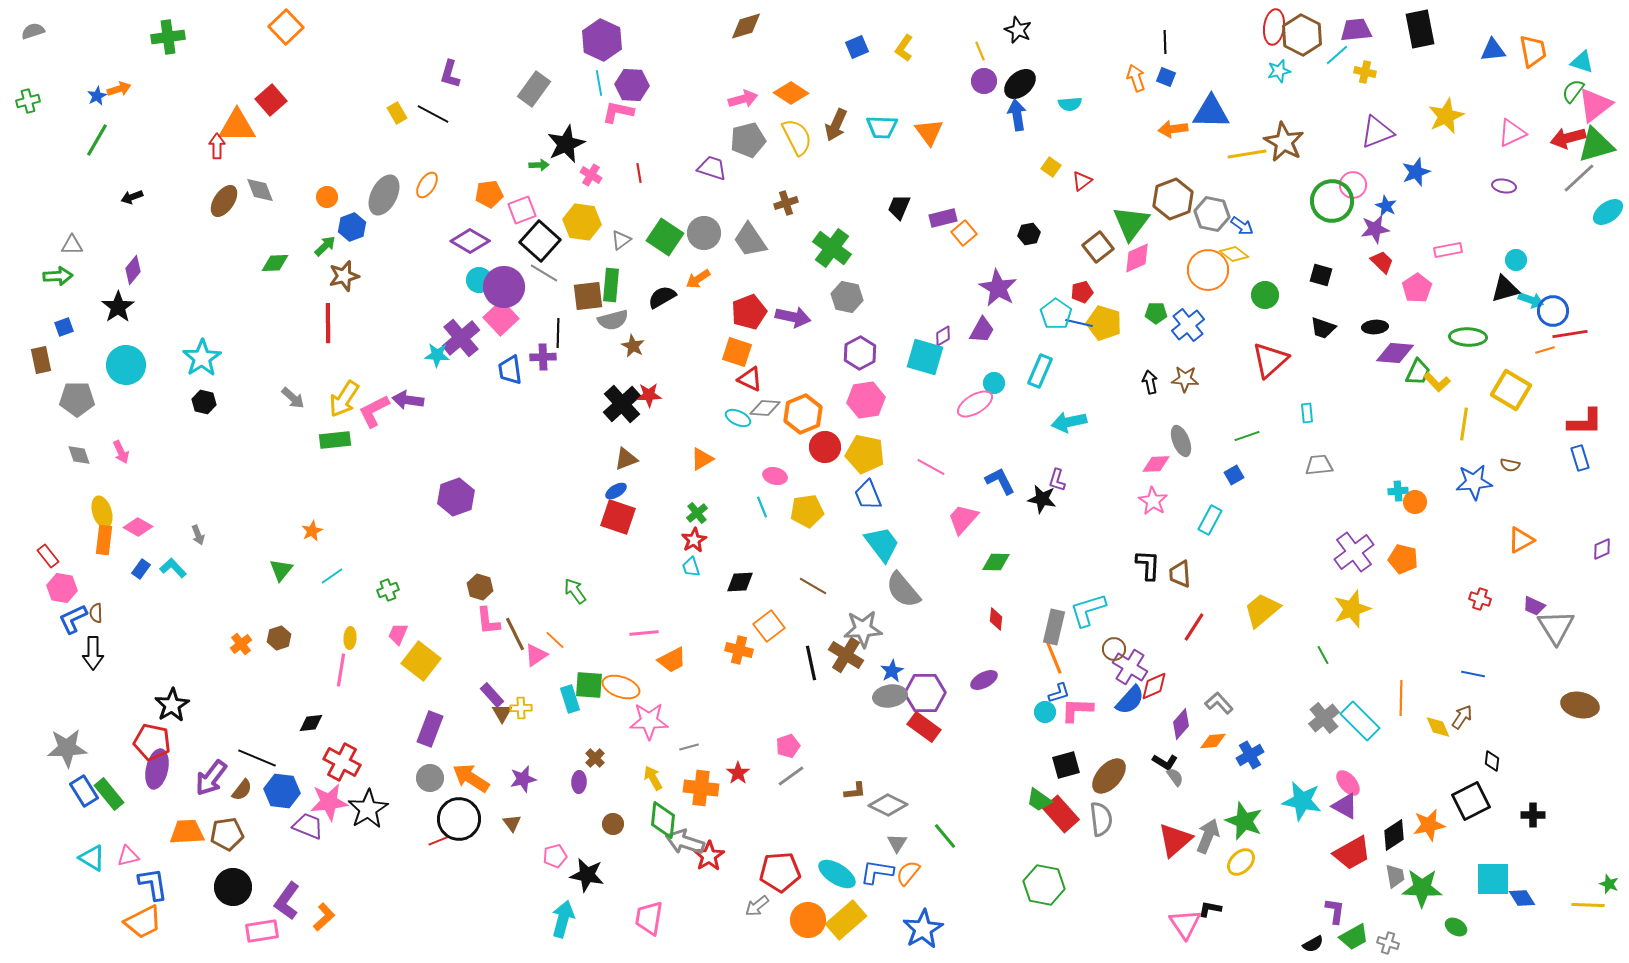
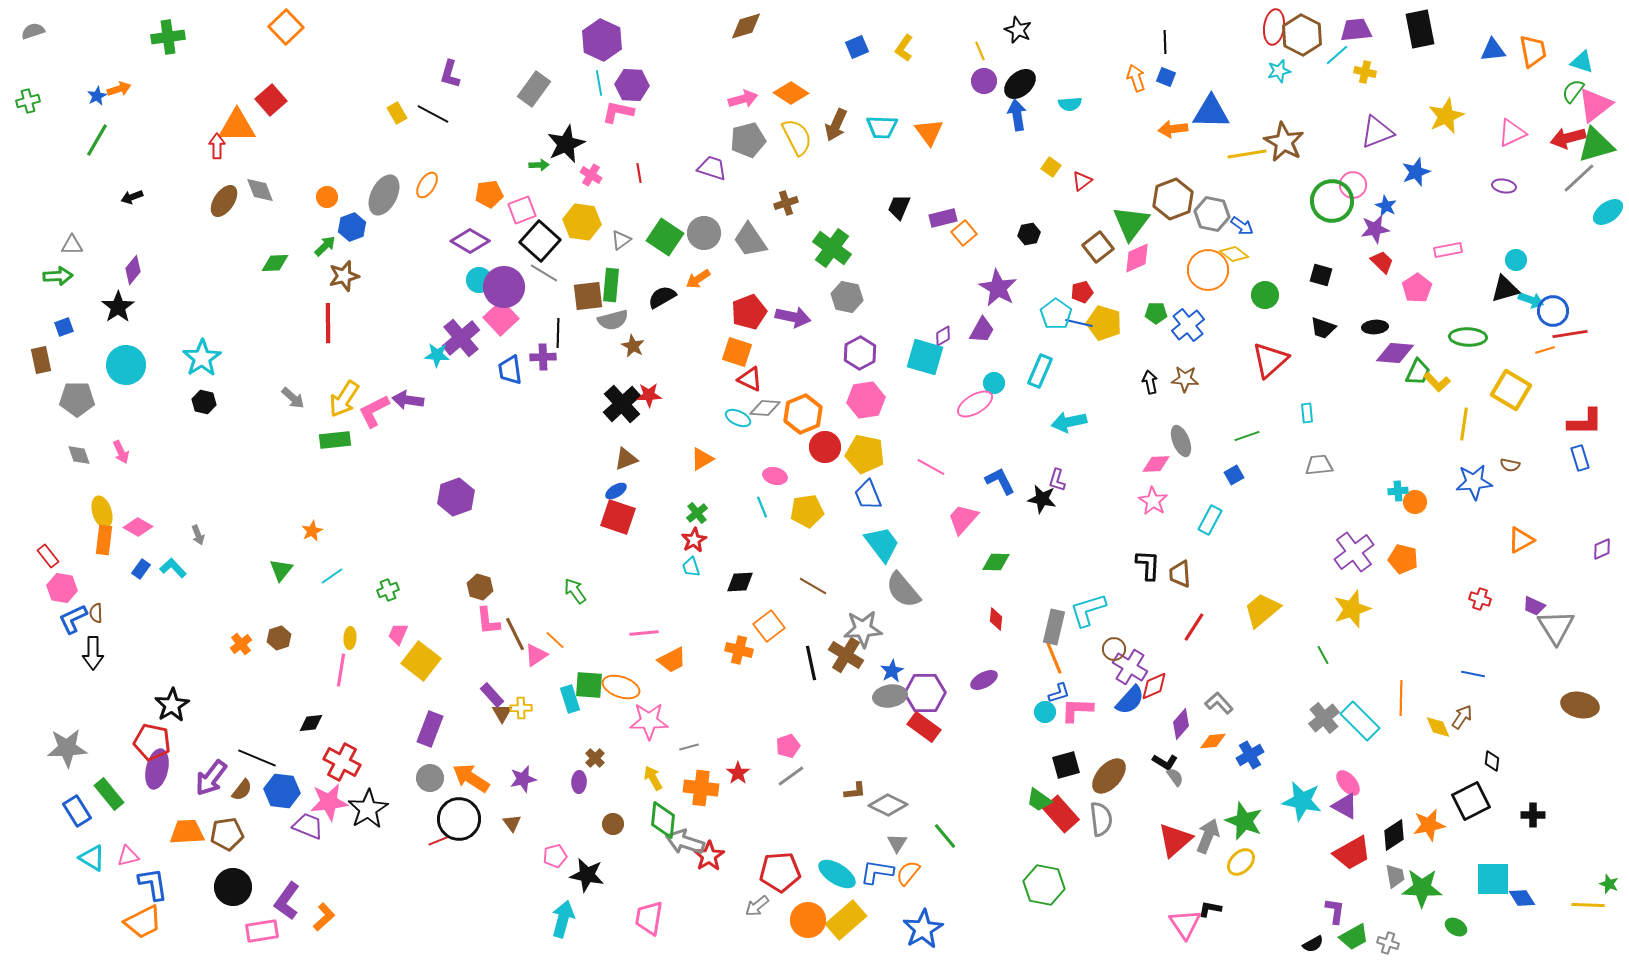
blue rectangle at (84, 791): moved 7 px left, 20 px down
